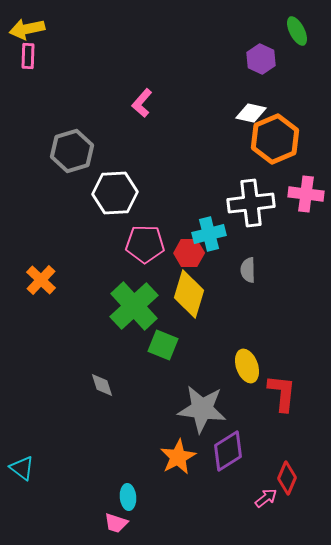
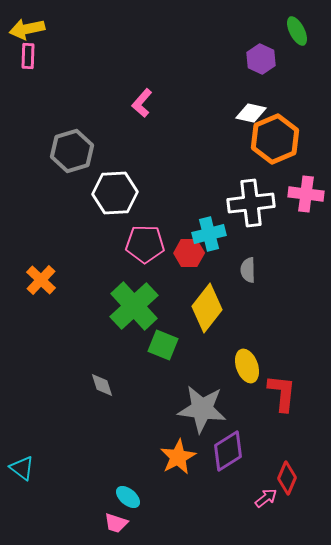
yellow diamond: moved 18 px right, 14 px down; rotated 21 degrees clockwise
cyan ellipse: rotated 45 degrees counterclockwise
